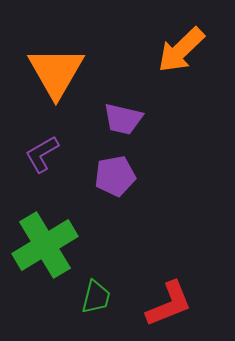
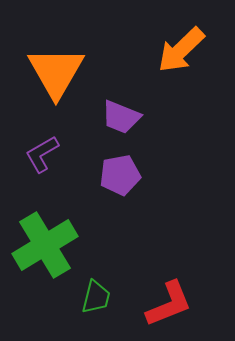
purple trapezoid: moved 2 px left, 2 px up; rotated 9 degrees clockwise
purple pentagon: moved 5 px right, 1 px up
